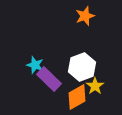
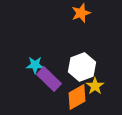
orange star: moved 4 px left, 3 px up
cyan star: rotated 18 degrees counterclockwise
